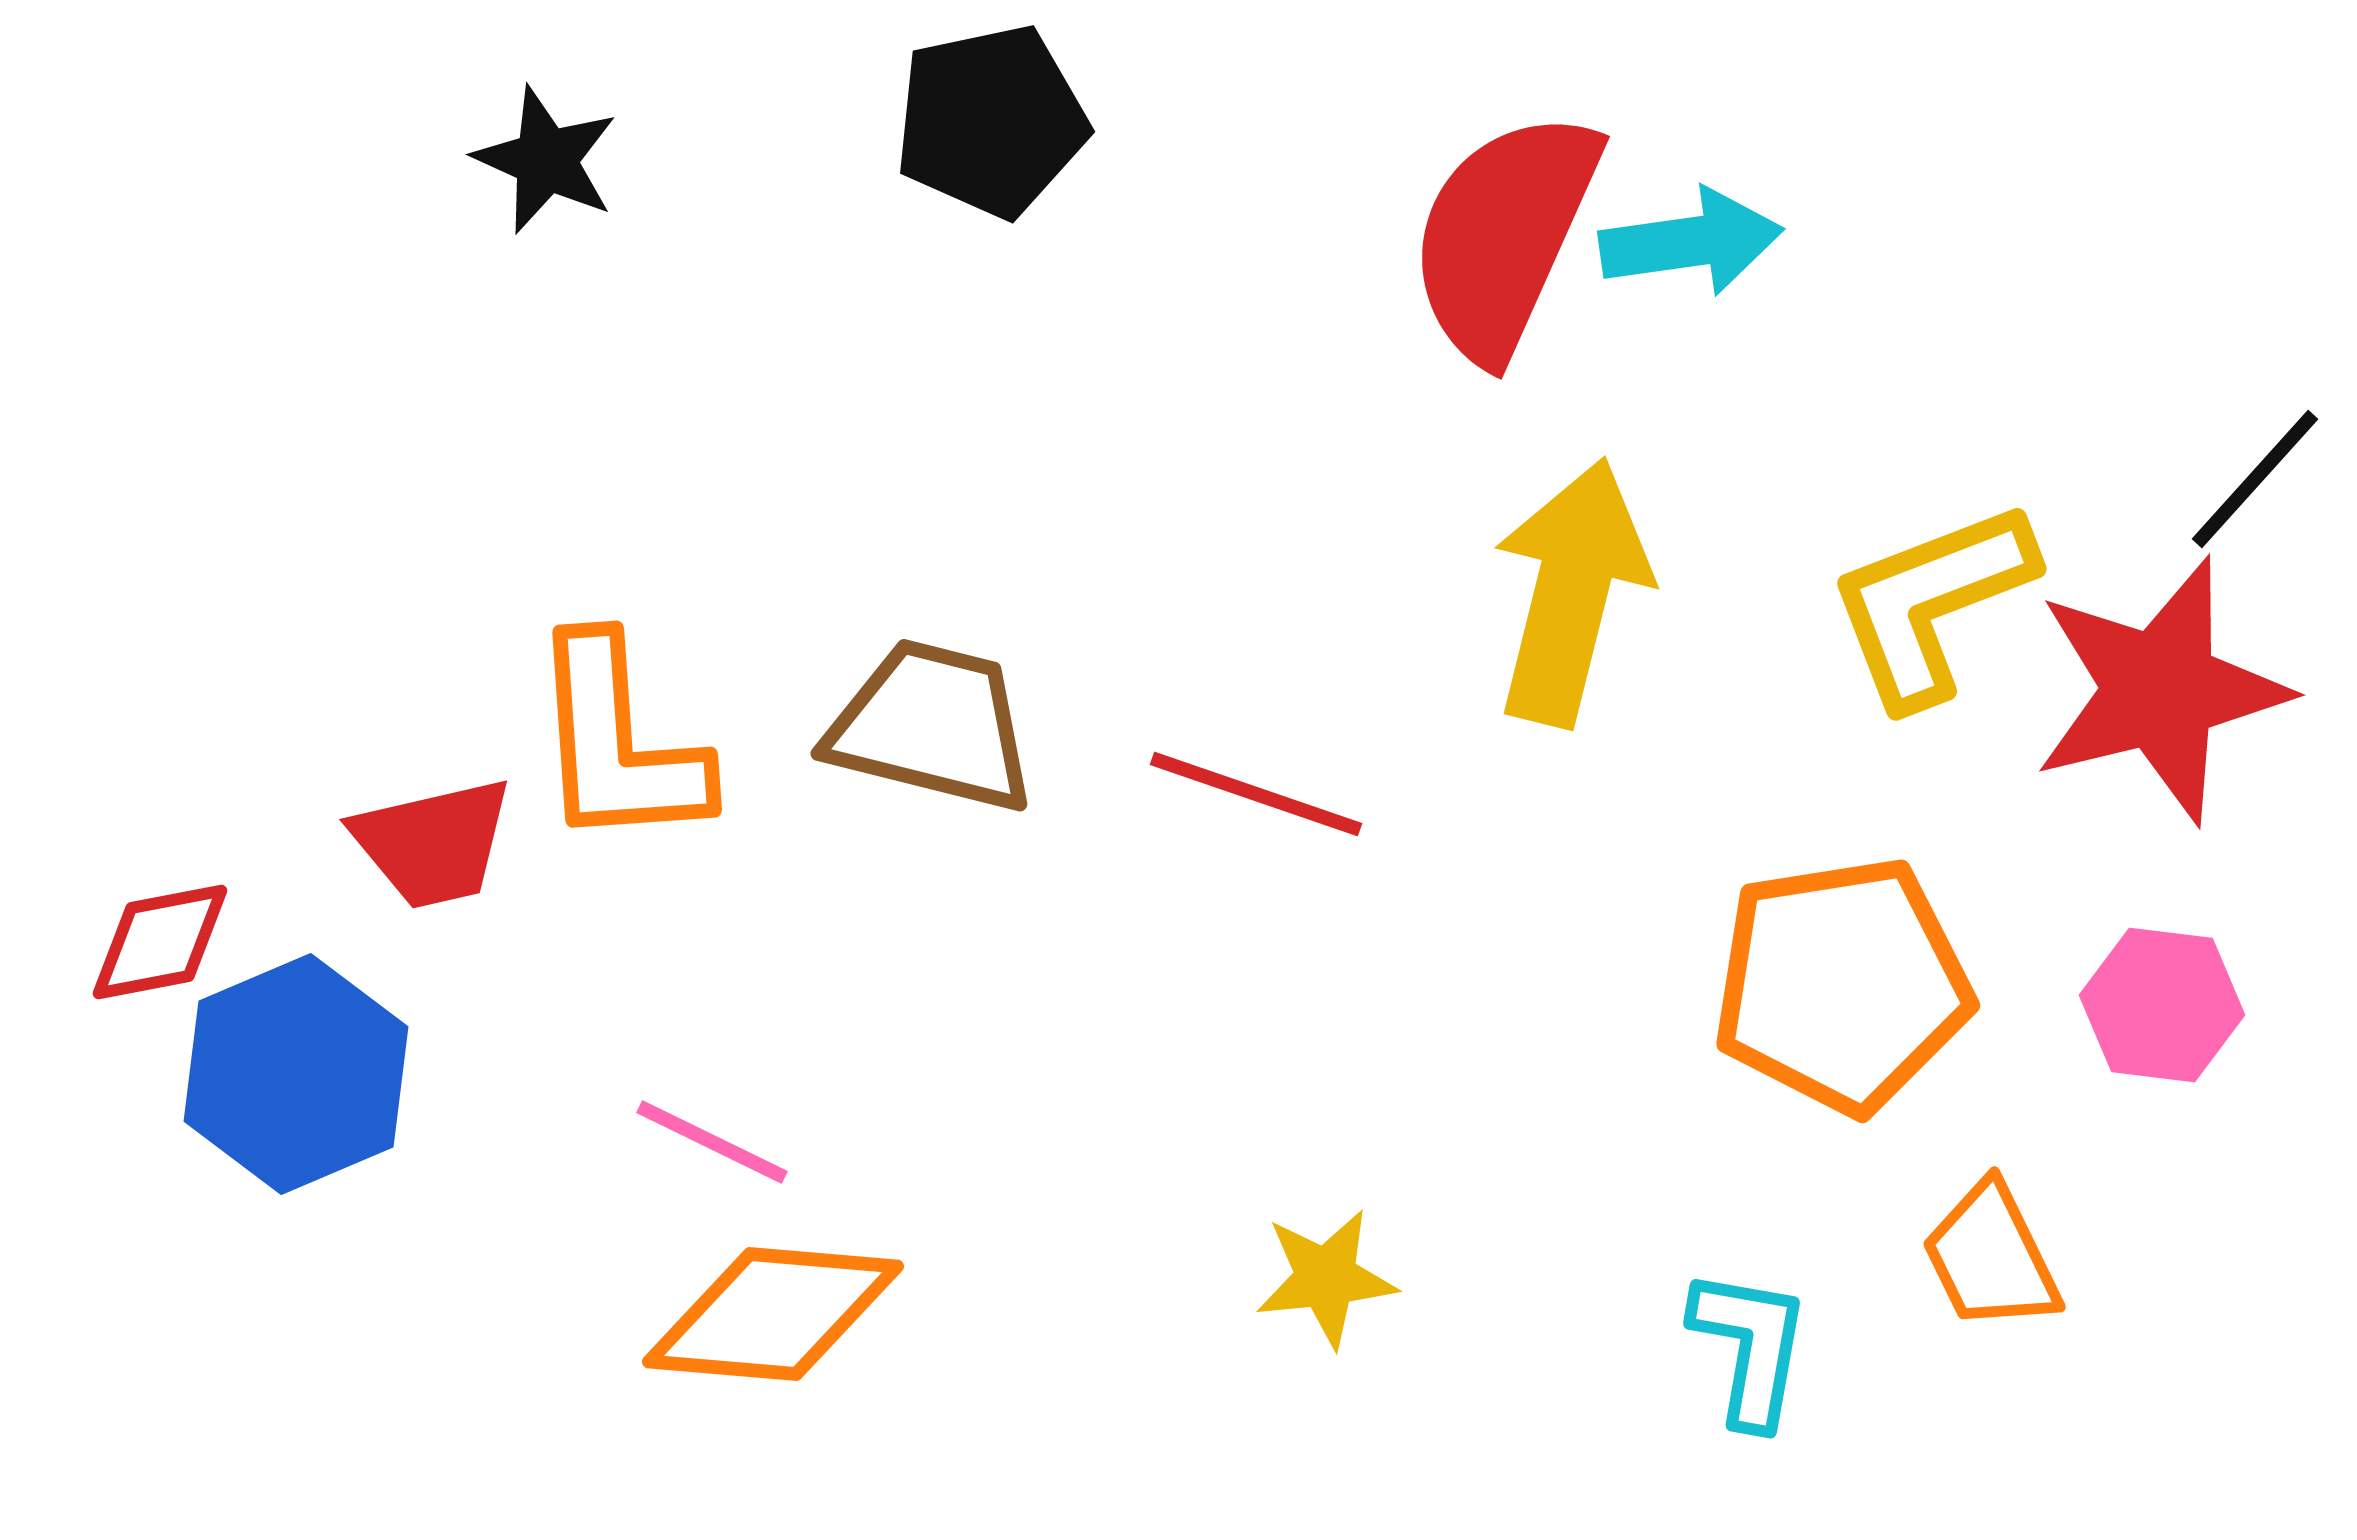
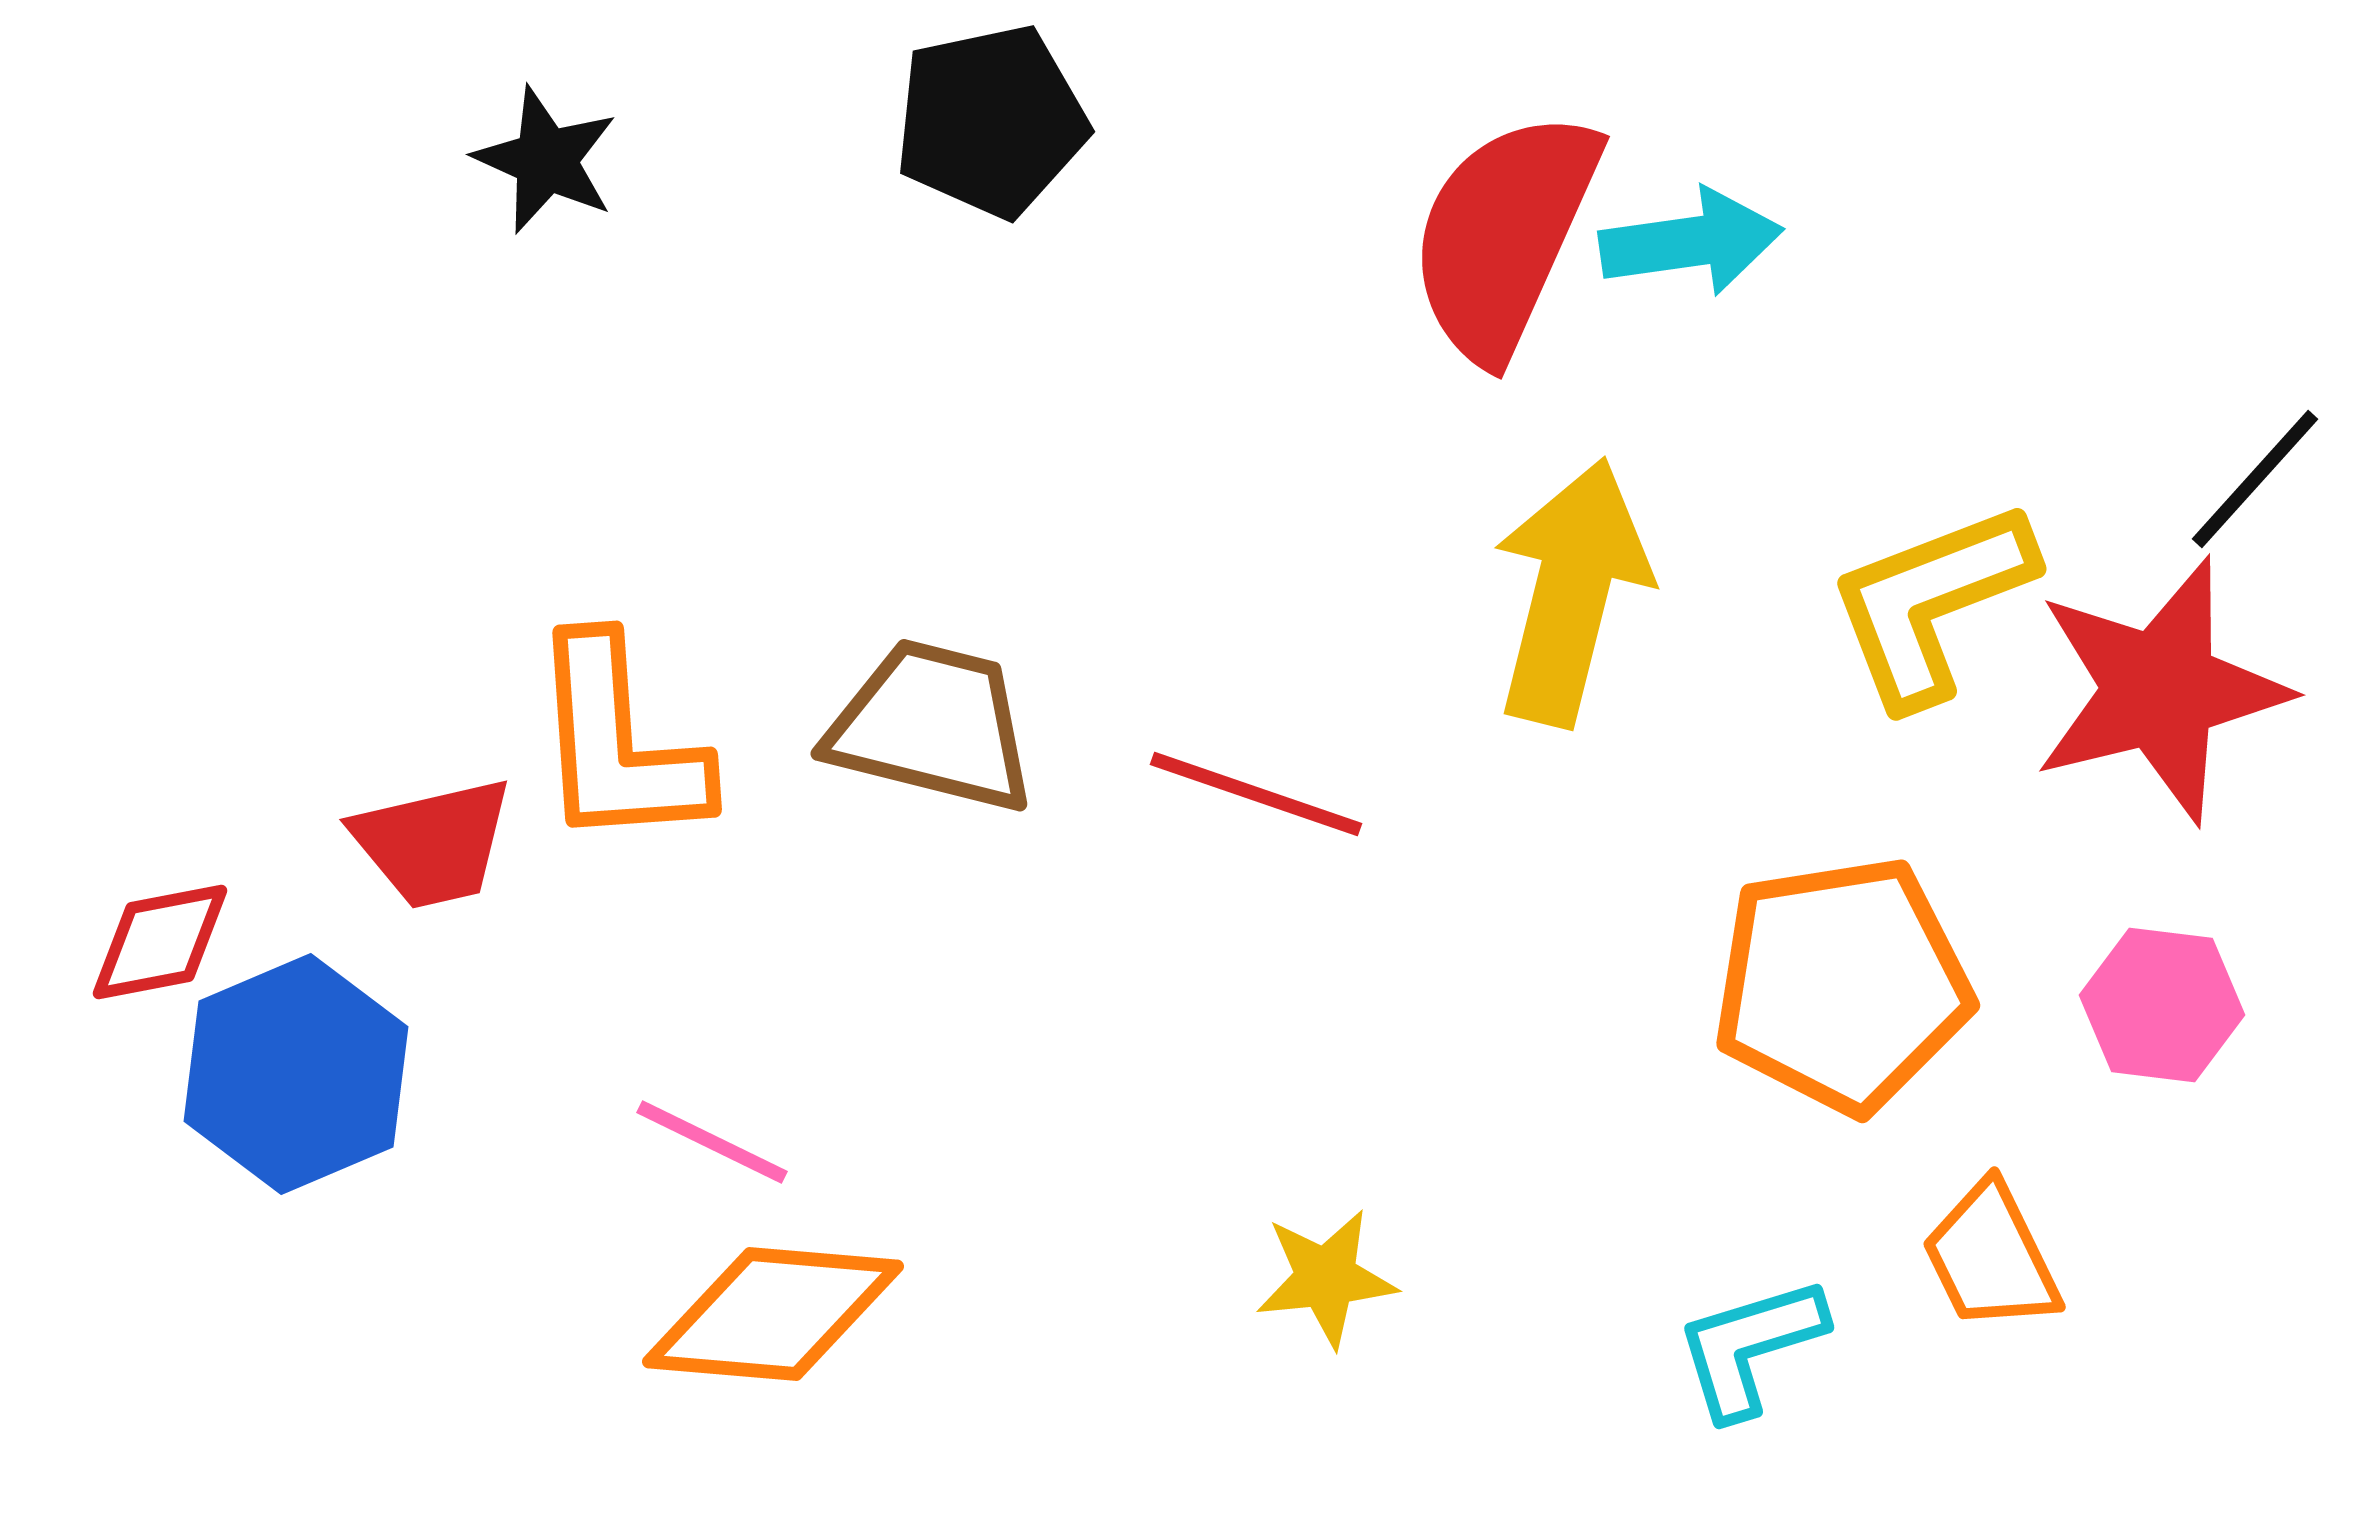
cyan L-shape: rotated 117 degrees counterclockwise
